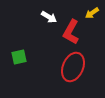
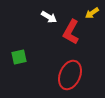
red ellipse: moved 3 px left, 8 px down
